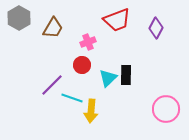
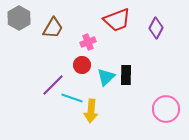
cyan triangle: moved 2 px left, 1 px up
purple line: moved 1 px right
